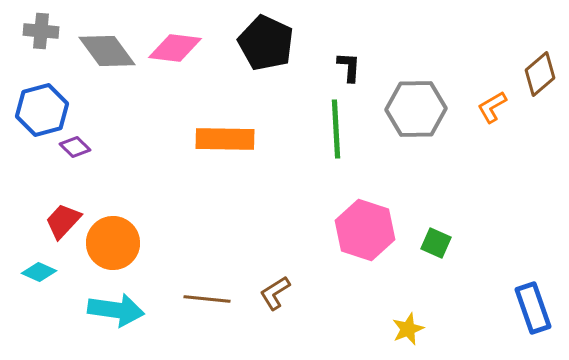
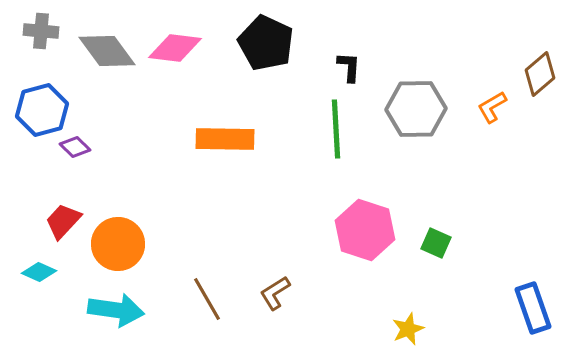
orange circle: moved 5 px right, 1 px down
brown line: rotated 54 degrees clockwise
